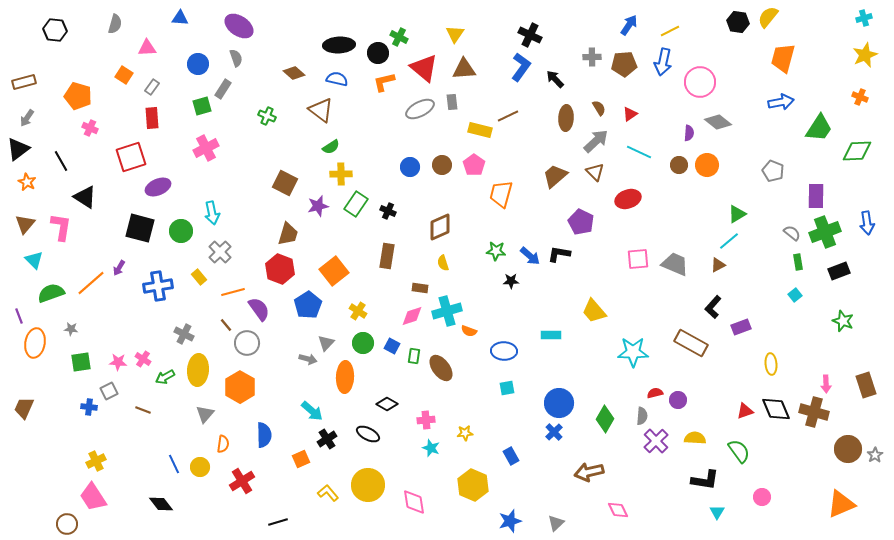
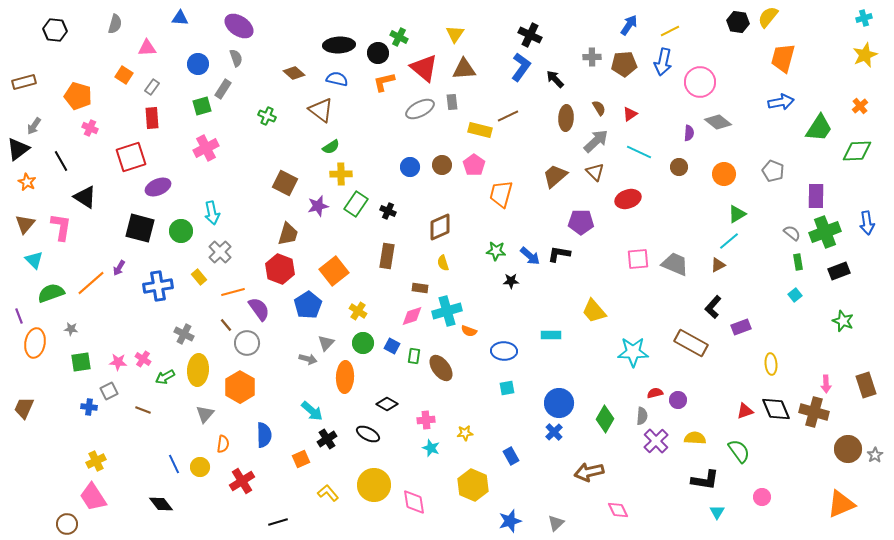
orange cross at (860, 97): moved 9 px down; rotated 28 degrees clockwise
gray arrow at (27, 118): moved 7 px right, 8 px down
brown circle at (679, 165): moved 2 px down
orange circle at (707, 165): moved 17 px right, 9 px down
purple pentagon at (581, 222): rotated 25 degrees counterclockwise
yellow circle at (368, 485): moved 6 px right
